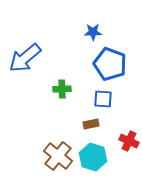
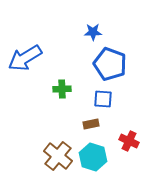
blue arrow: rotated 8 degrees clockwise
